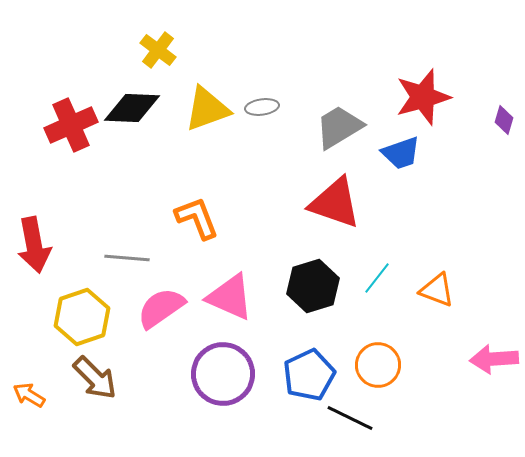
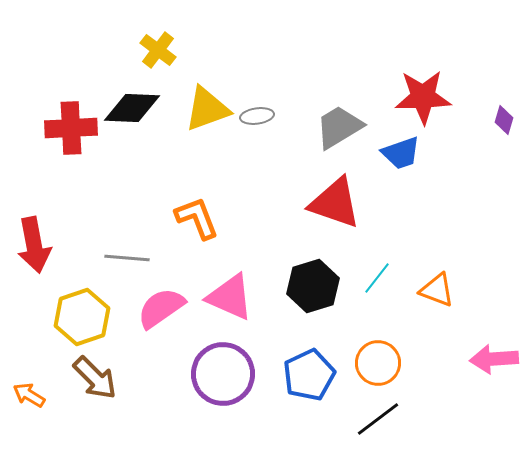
red star: rotated 14 degrees clockwise
gray ellipse: moved 5 px left, 9 px down
red cross: moved 3 px down; rotated 21 degrees clockwise
orange circle: moved 2 px up
black line: moved 28 px right, 1 px down; rotated 63 degrees counterclockwise
